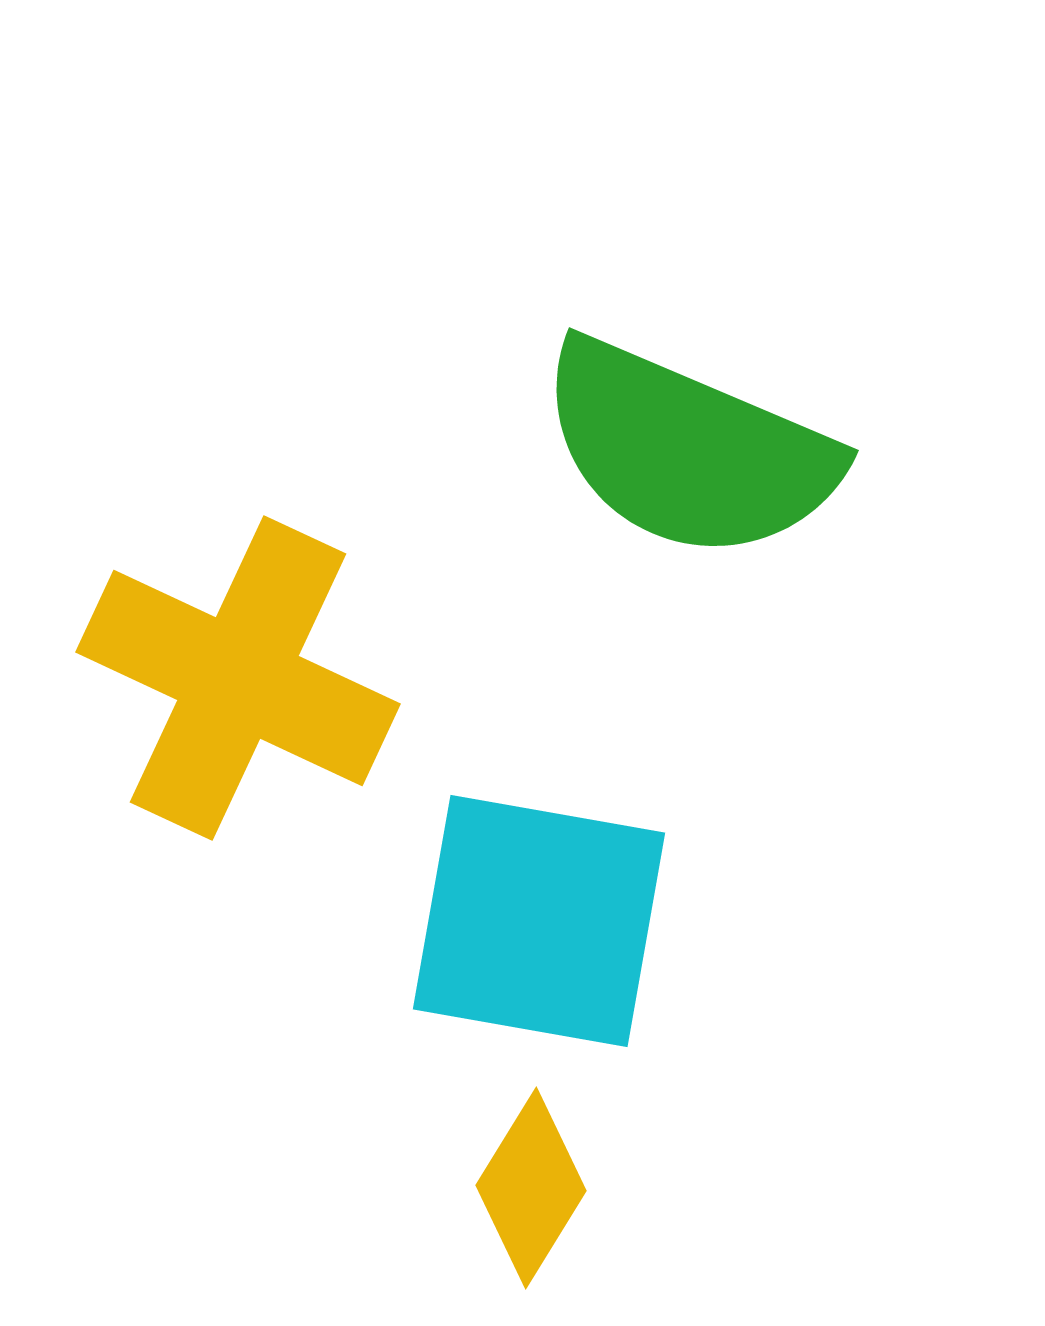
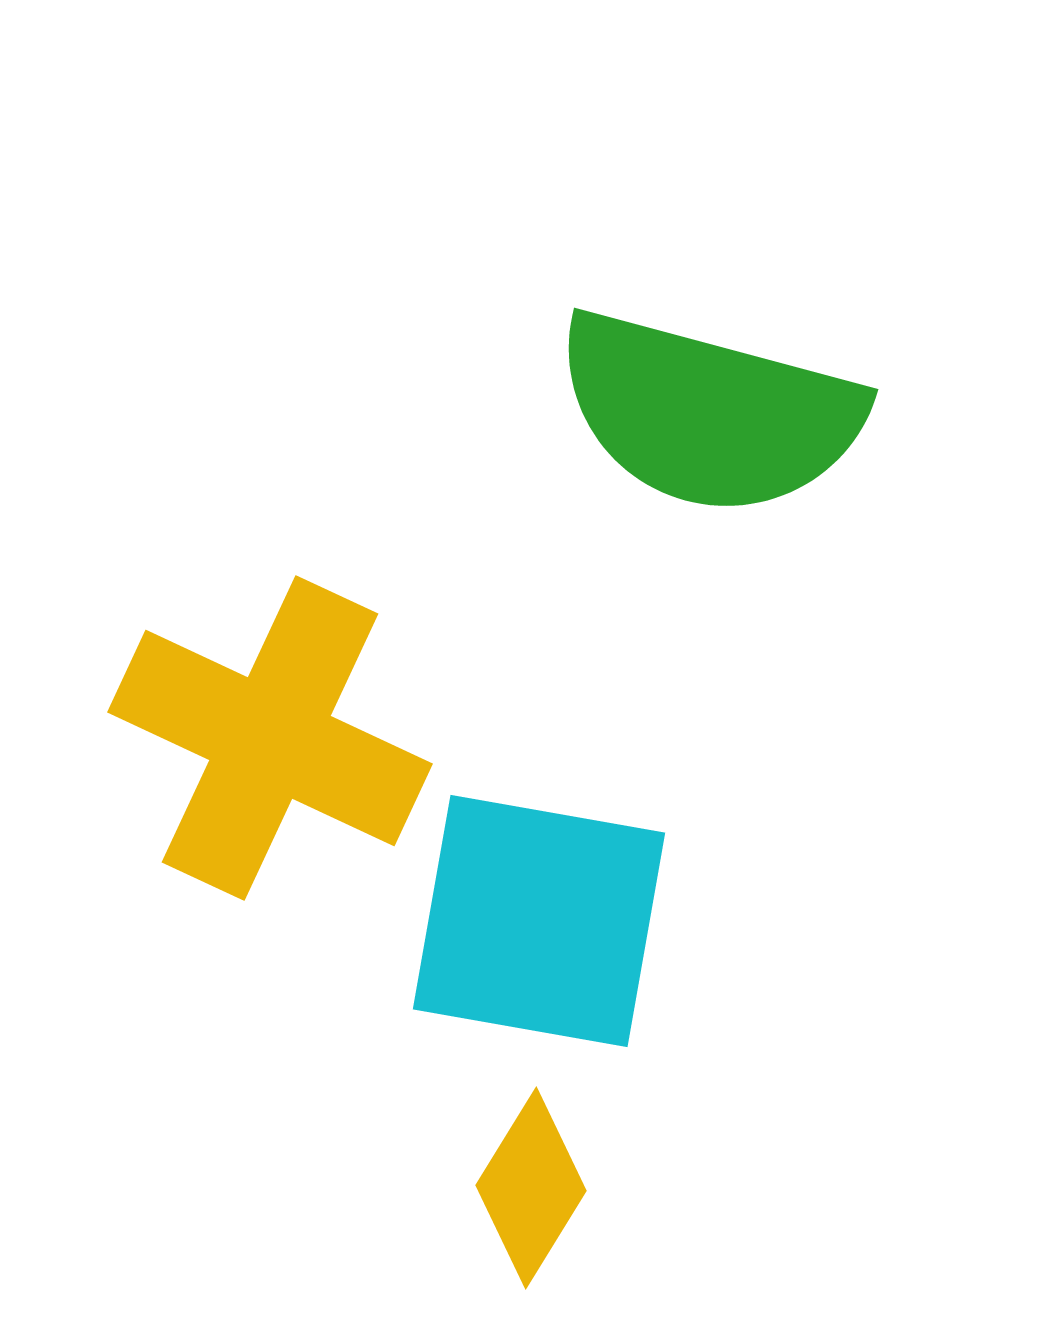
green semicircle: moved 21 px right, 37 px up; rotated 8 degrees counterclockwise
yellow cross: moved 32 px right, 60 px down
